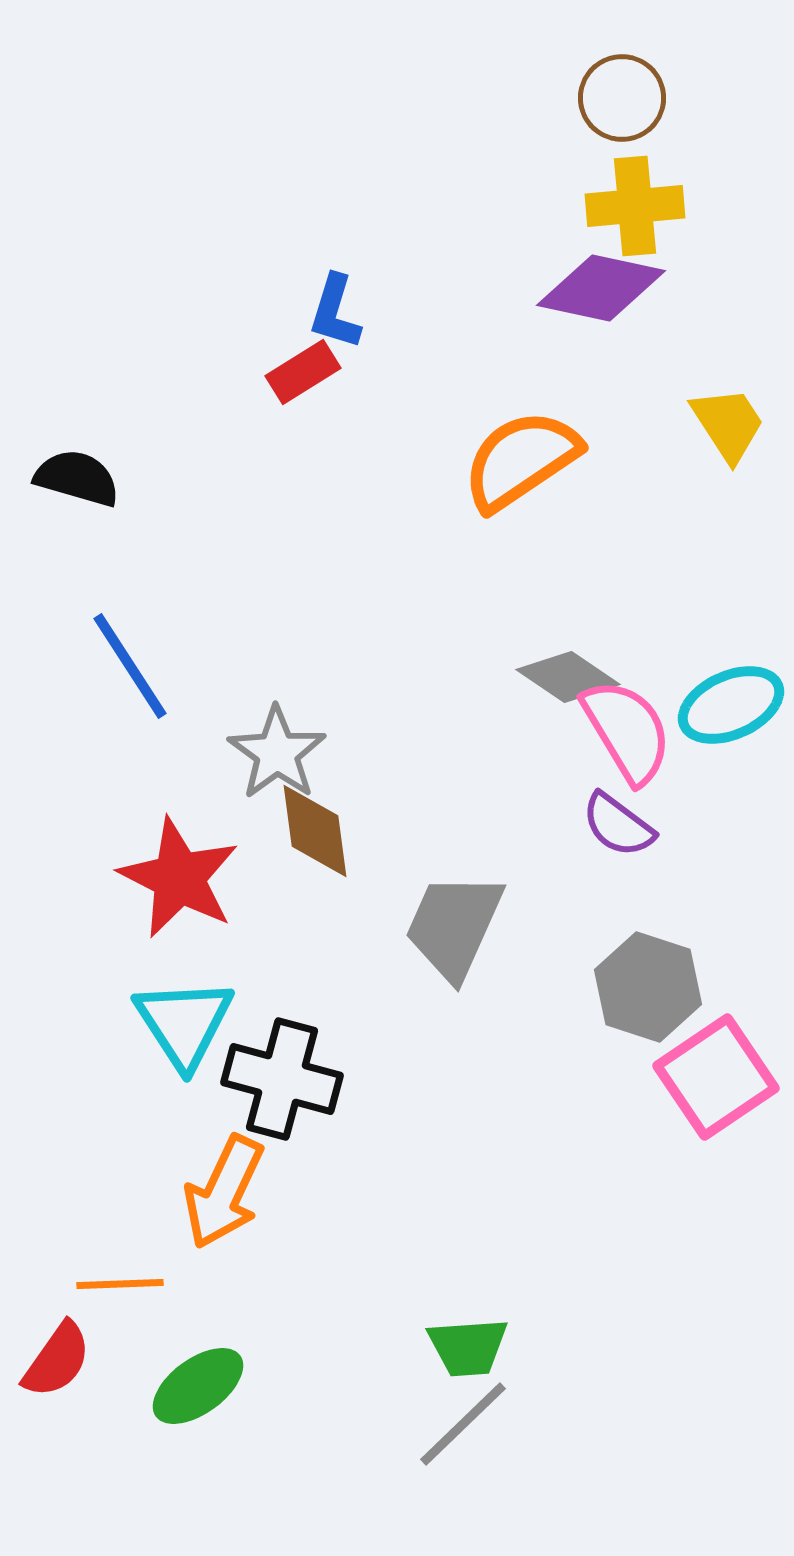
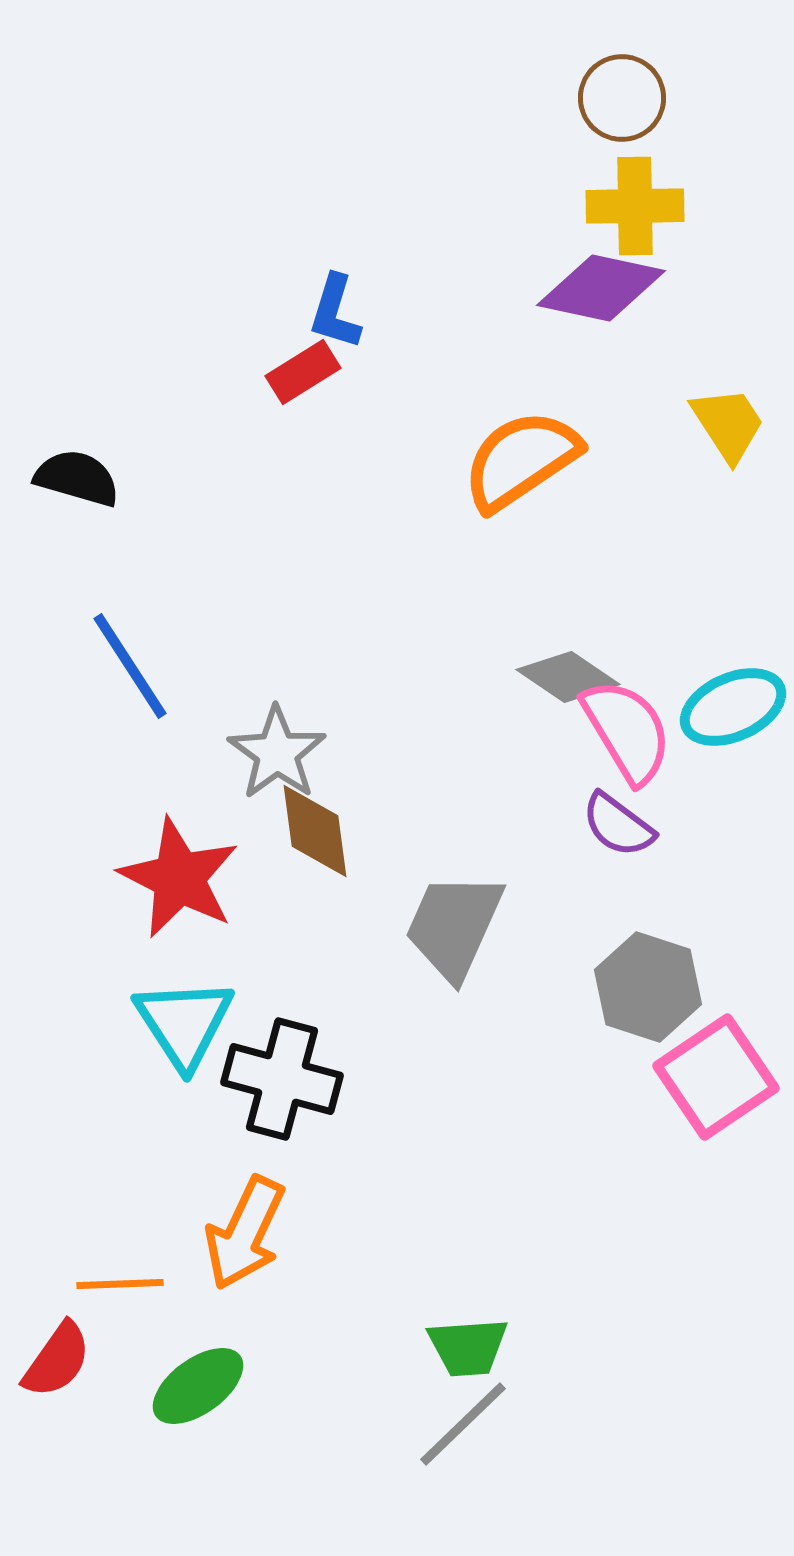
yellow cross: rotated 4 degrees clockwise
cyan ellipse: moved 2 px right, 2 px down
orange arrow: moved 21 px right, 41 px down
